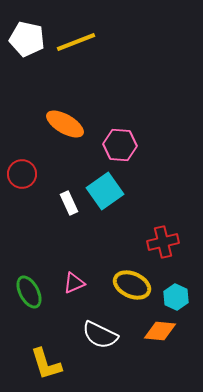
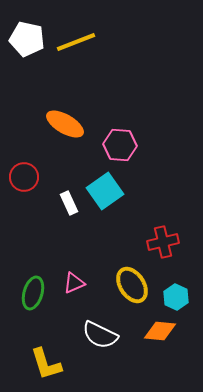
red circle: moved 2 px right, 3 px down
yellow ellipse: rotated 33 degrees clockwise
green ellipse: moved 4 px right, 1 px down; rotated 44 degrees clockwise
